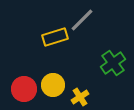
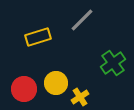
yellow rectangle: moved 17 px left
yellow circle: moved 3 px right, 2 px up
